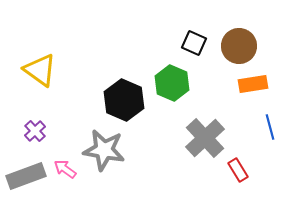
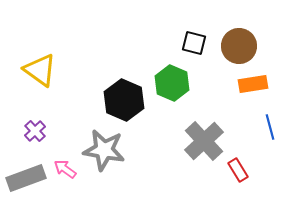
black square: rotated 10 degrees counterclockwise
gray cross: moved 1 px left, 3 px down
gray rectangle: moved 2 px down
